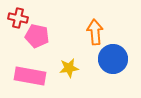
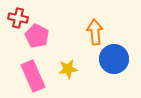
pink pentagon: rotated 15 degrees clockwise
blue circle: moved 1 px right
yellow star: moved 1 px left, 1 px down
pink rectangle: moved 3 px right; rotated 56 degrees clockwise
